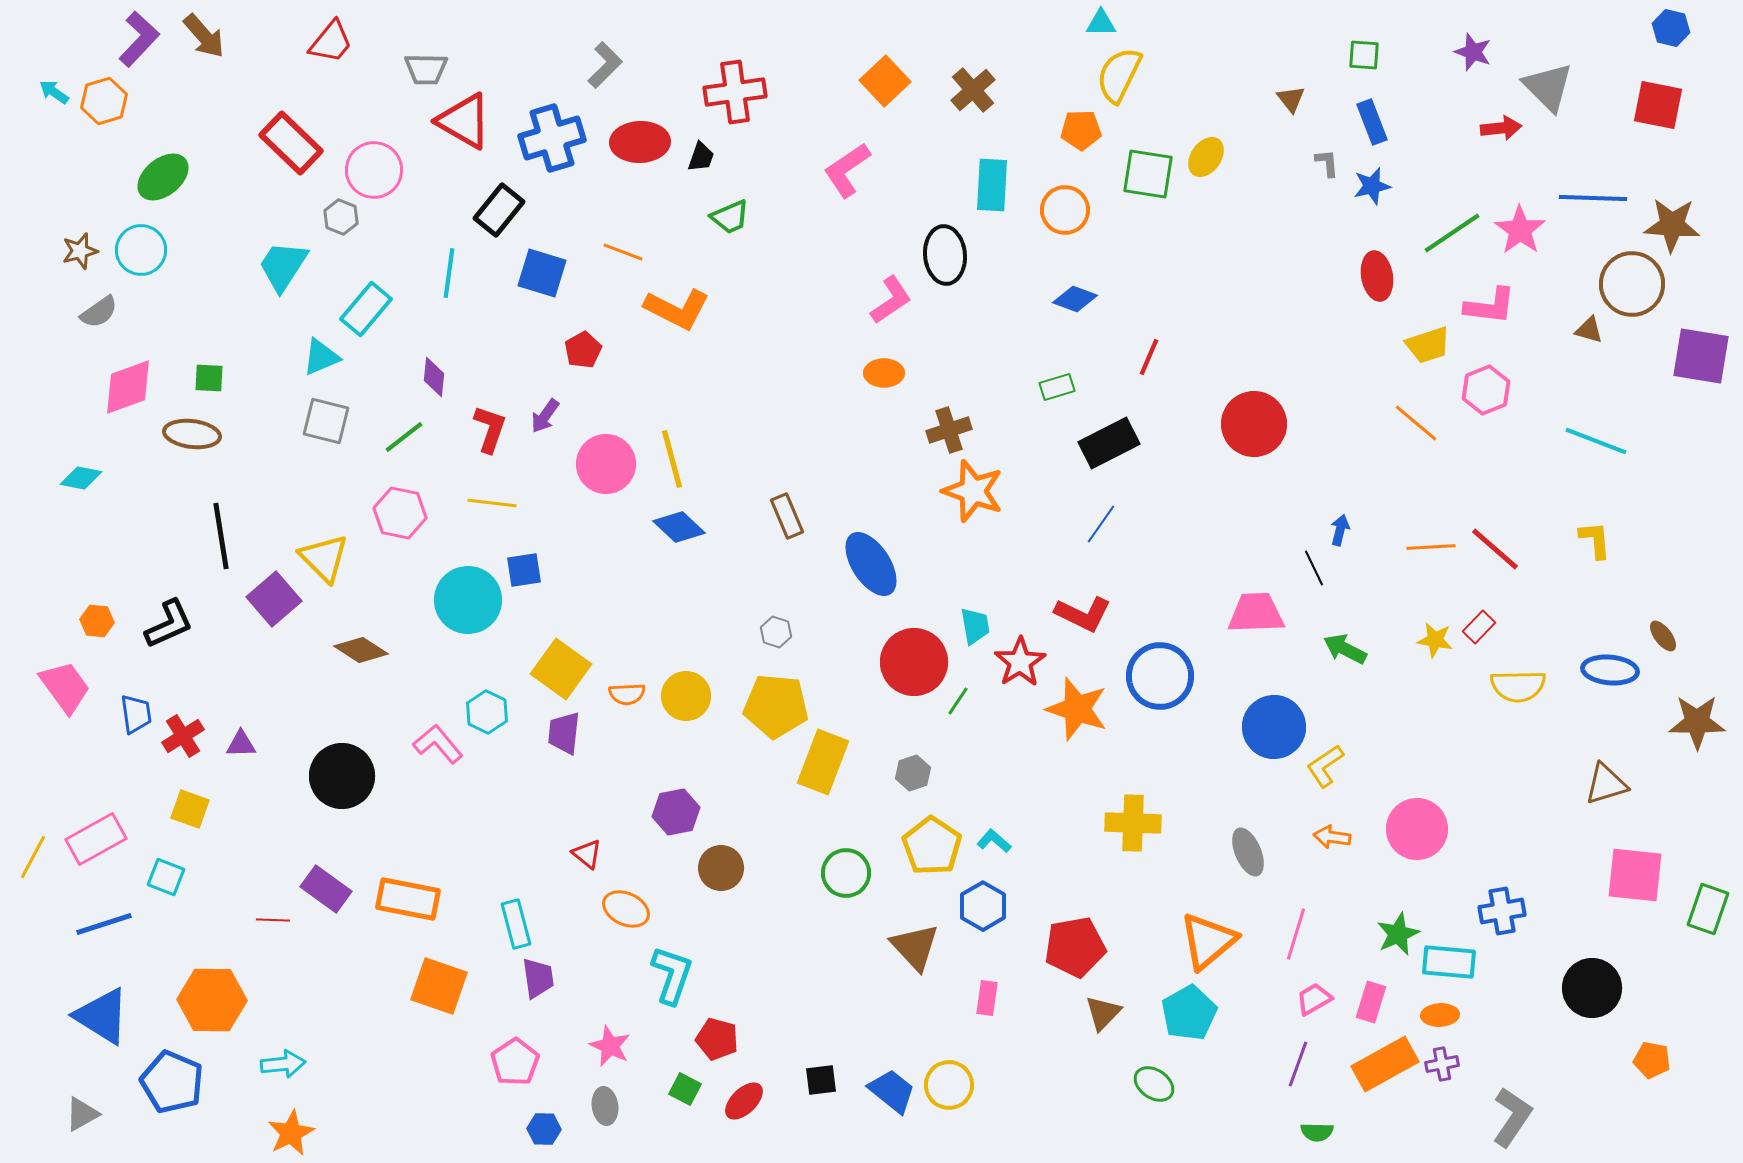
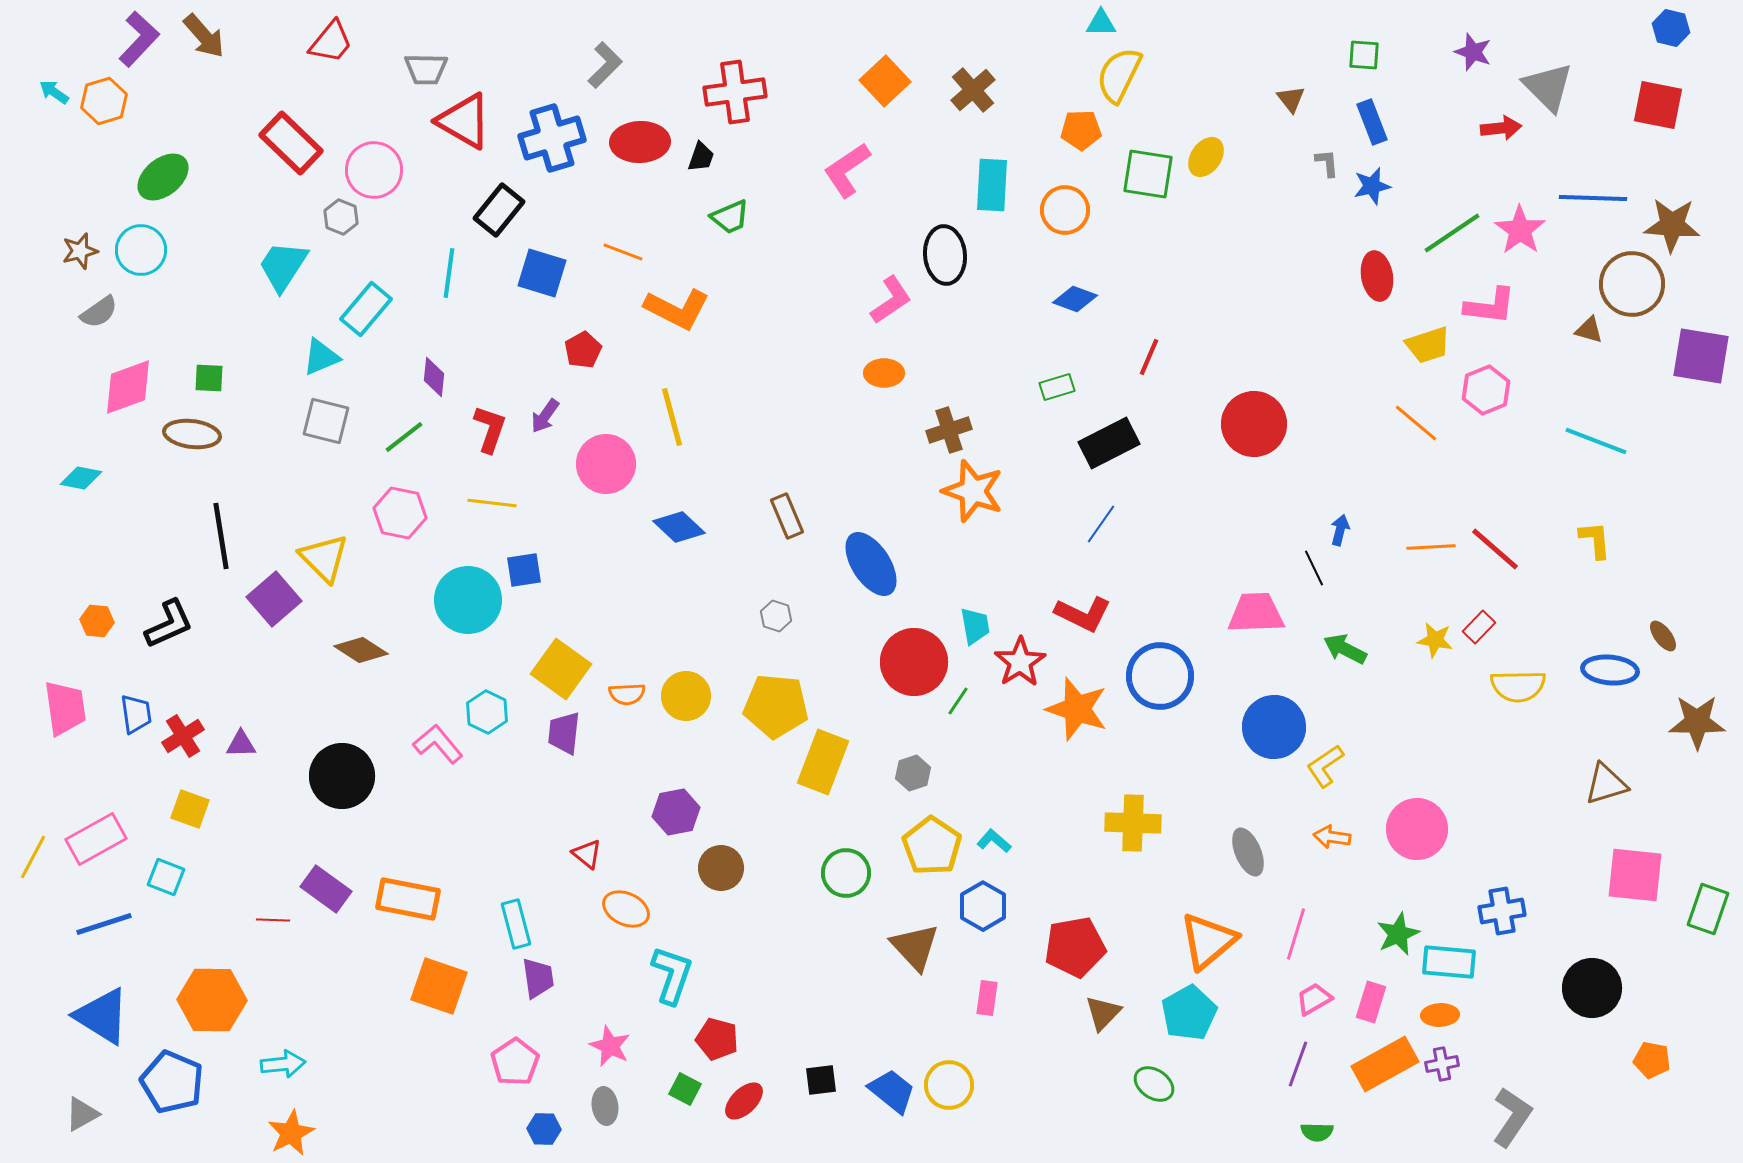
yellow line at (672, 459): moved 42 px up
gray hexagon at (776, 632): moved 16 px up
pink trapezoid at (65, 687): moved 21 px down; rotated 28 degrees clockwise
